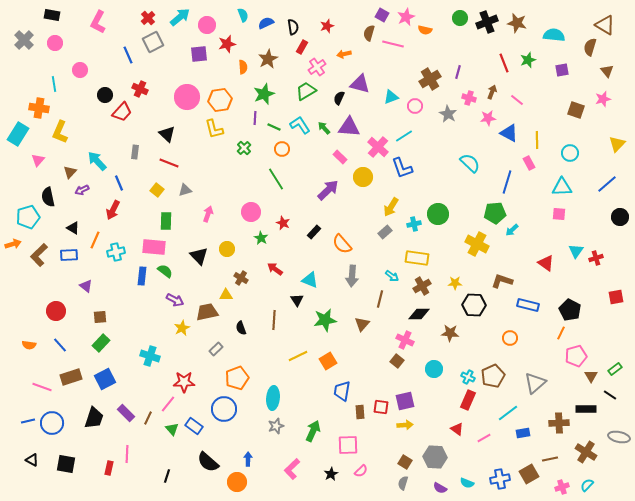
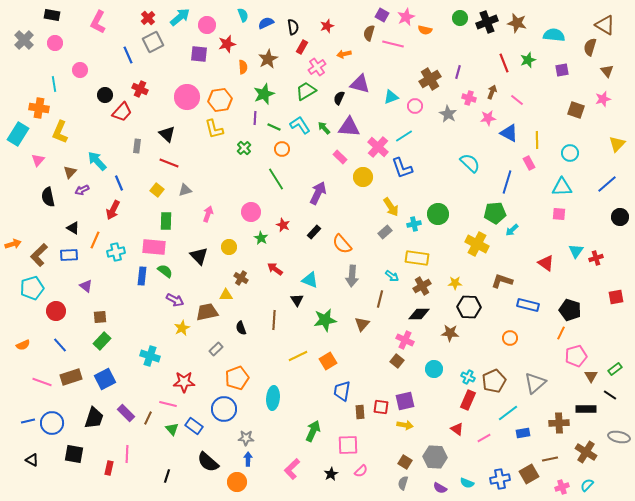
purple square at (199, 54): rotated 12 degrees clockwise
gray rectangle at (135, 152): moved 2 px right, 6 px up
purple arrow at (328, 190): moved 10 px left, 3 px down; rotated 20 degrees counterclockwise
yellow arrow at (391, 207): rotated 66 degrees counterclockwise
cyan pentagon at (28, 217): moved 4 px right, 71 px down
red star at (283, 223): moved 2 px down
yellow circle at (227, 249): moved 2 px right, 2 px up
black hexagon at (474, 305): moved 5 px left, 2 px down
black pentagon at (570, 310): rotated 10 degrees counterclockwise
green rectangle at (101, 343): moved 1 px right, 2 px up
orange semicircle at (29, 345): moved 6 px left; rotated 32 degrees counterclockwise
brown pentagon at (493, 376): moved 1 px right, 5 px down
pink line at (42, 387): moved 5 px up
pink line at (168, 404): rotated 66 degrees clockwise
yellow arrow at (405, 425): rotated 14 degrees clockwise
gray star at (276, 426): moved 30 px left, 12 px down; rotated 21 degrees clockwise
black square at (66, 464): moved 8 px right, 10 px up
